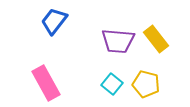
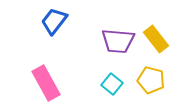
yellow pentagon: moved 5 px right, 4 px up
